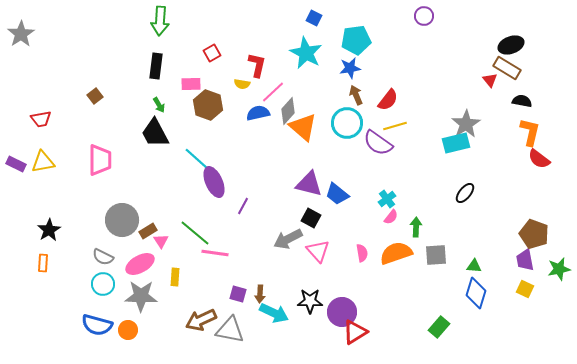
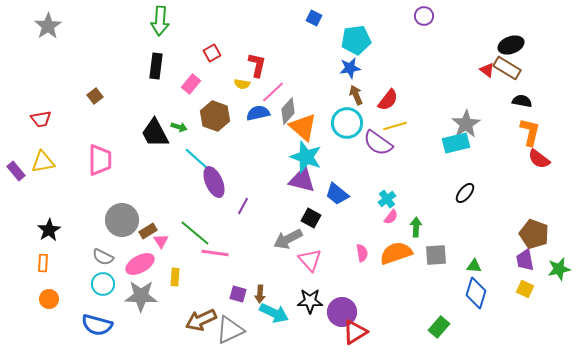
gray star at (21, 34): moved 27 px right, 8 px up
cyan star at (306, 53): moved 104 px down; rotated 8 degrees counterclockwise
red triangle at (490, 80): moved 3 px left, 10 px up; rotated 14 degrees counterclockwise
pink rectangle at (191, 84): rotated 48 degrees counterclockwise
green arrow at (159, 105): moved 20 px right, 22 px down; rotated 42 degrees counterclockwise
brown hexagon at (208, 105): moved 7 px right, 11 px down
purple rectangle at (16, 164): moved 7 px down; rotated 24 degrees clockwise
purple triangle at (309, 184): moved 7 px left, 4 px up
pink triangle at (318, 251): moved 8 px left, 9 px down
orange circle at (128, 330): moved 79 px left, 31 px up
gray triangle at (230, 330): rotated 36 degrees counterclockwise
